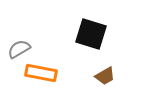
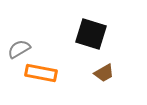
brown trapezoid: moved 1 px left, 3 px up
